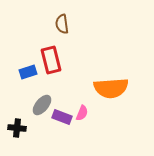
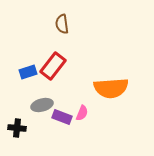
red rectangle: moved 2 px right, 6 px down; rotated 52 degrees clockwise
gray ellipse: rotated 35 degrees clockwise
